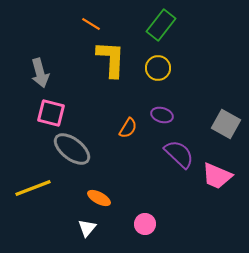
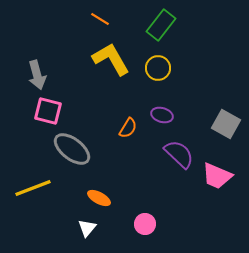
orange line: moved 9 px right, 5 px up
yellow L-shape: rotated 33 degrees counterclockwise
gray arrow: moved 3 px left, 2 px down
pink square: moved 3 px left, 2 px up
